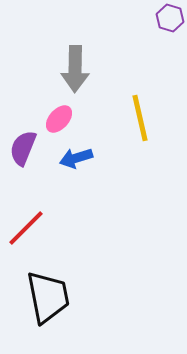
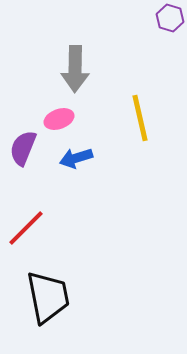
pink ellipse: rotated 28 degrees clockwise
